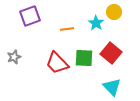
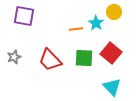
purple square: moved 6 px left; rotated 30 degrees clockwise
orange line: moved 9 px right
red trapezoid: moved 7 px left, 3 px up
